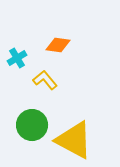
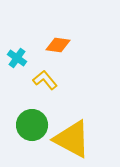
cyan cross: rotated 24 degrees counterclockwise
yellow triangle: moved 2 px left, 1 px up
